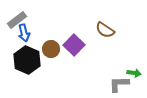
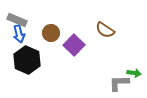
gray rectangle: rotated 60 degrees clockwise
blue arrow: moved 5 px left, 1 px down
brown circle: moved 16 px up
gray L-shape: moved 1 px up
